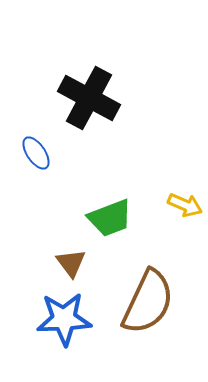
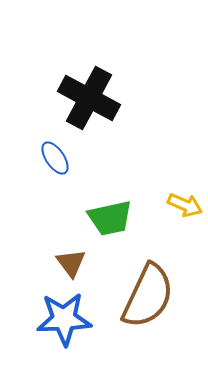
blue ellipse: moved 19 px right, 5 px down
green trapezoid: rotated 9 degrees clockwise
brown semicircle: moved 6 px up
